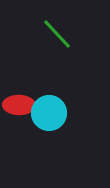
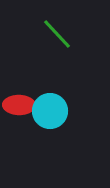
cyan circle: moved 1 px right, 2 px up
